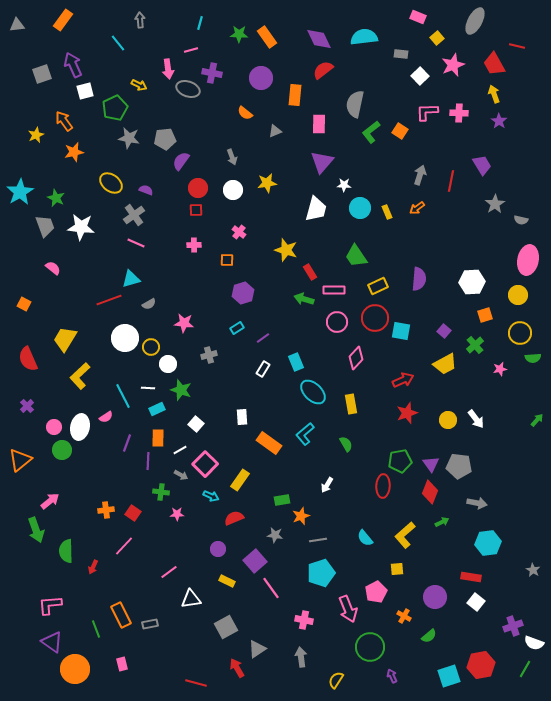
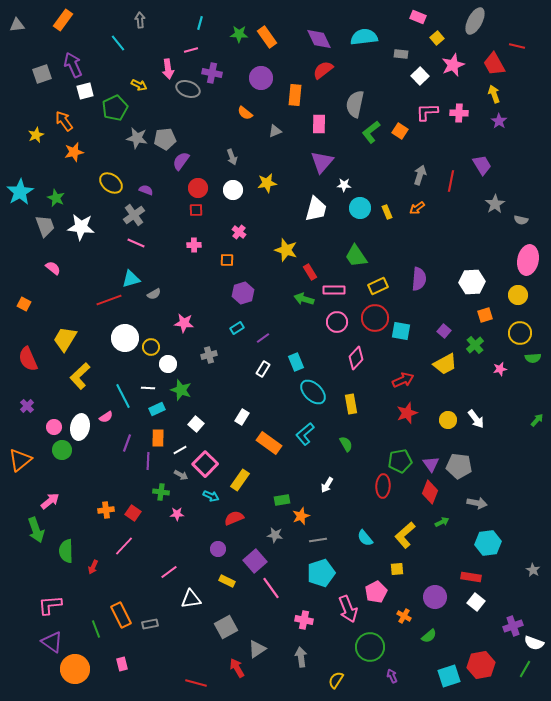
gray star at (129, 138): moved 8 px right
gray semicircle at (149, 304): moved 5 px right, 10 px up
white rectangle at (242, 417): rotated 35 degrees clockwise
